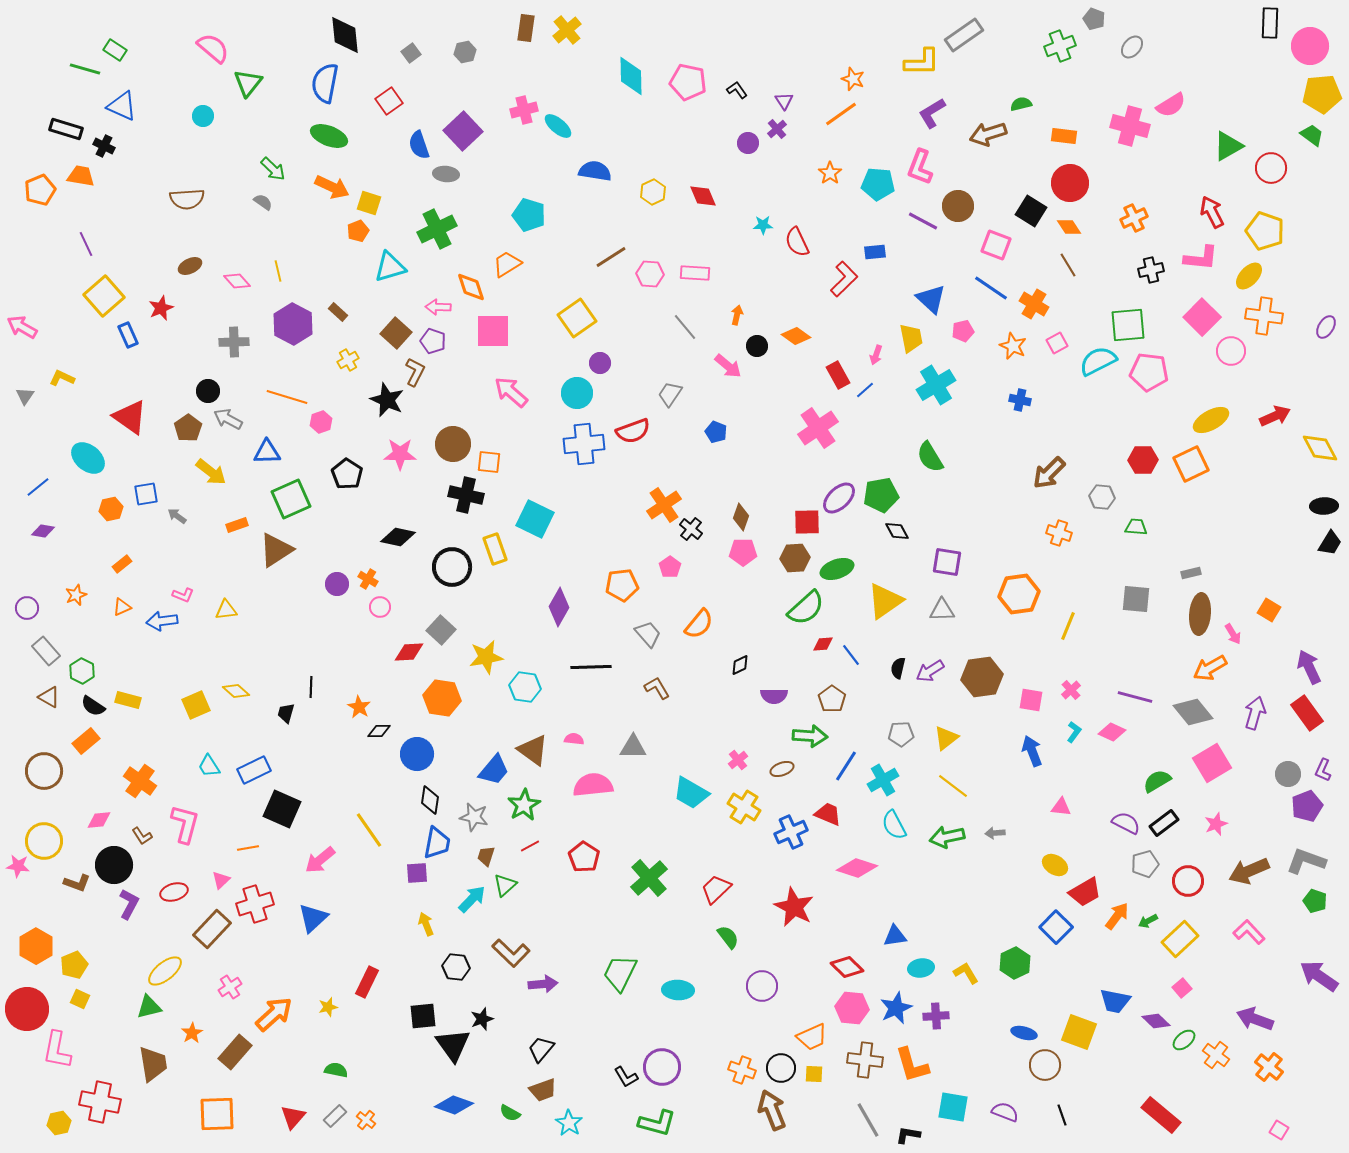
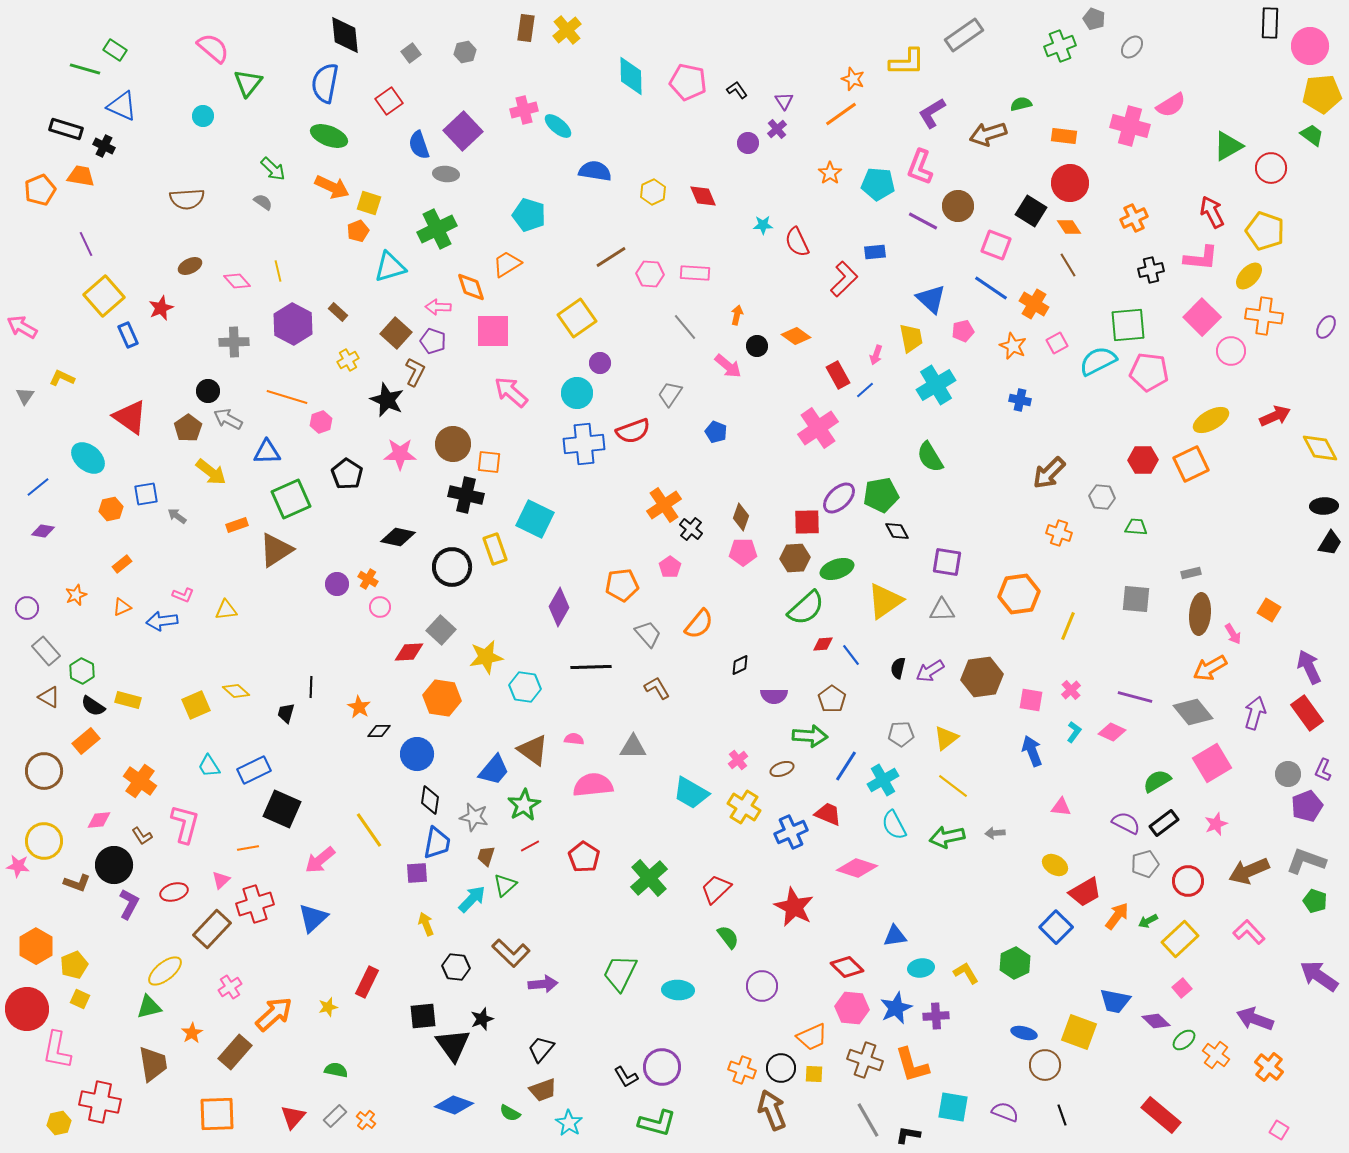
yellow L-shape at (922, 62): moved 15 px left
brown cross at (865, 1060): rotated 12 degrees clockwise
